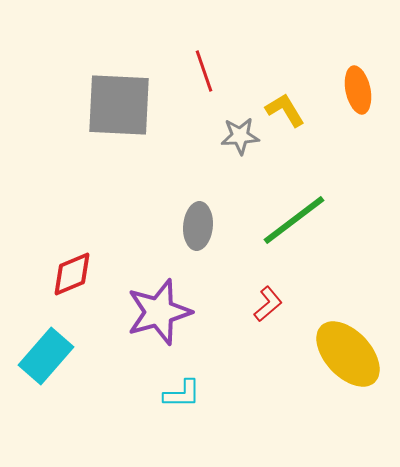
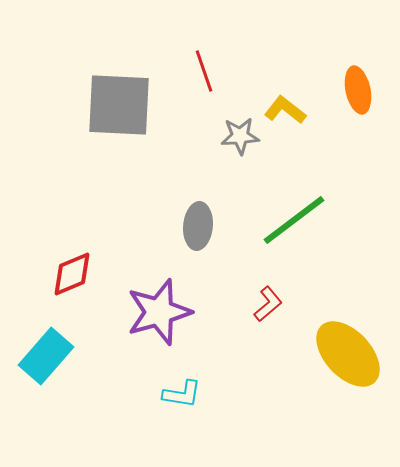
yellow L-shape: rotated 21 degrees counterclockwise
cyan L-shape: rotated 9 degrees clockwise
